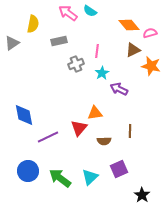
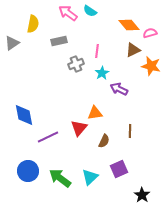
brown semicircle: rotated 64 degrees counterclockwise
